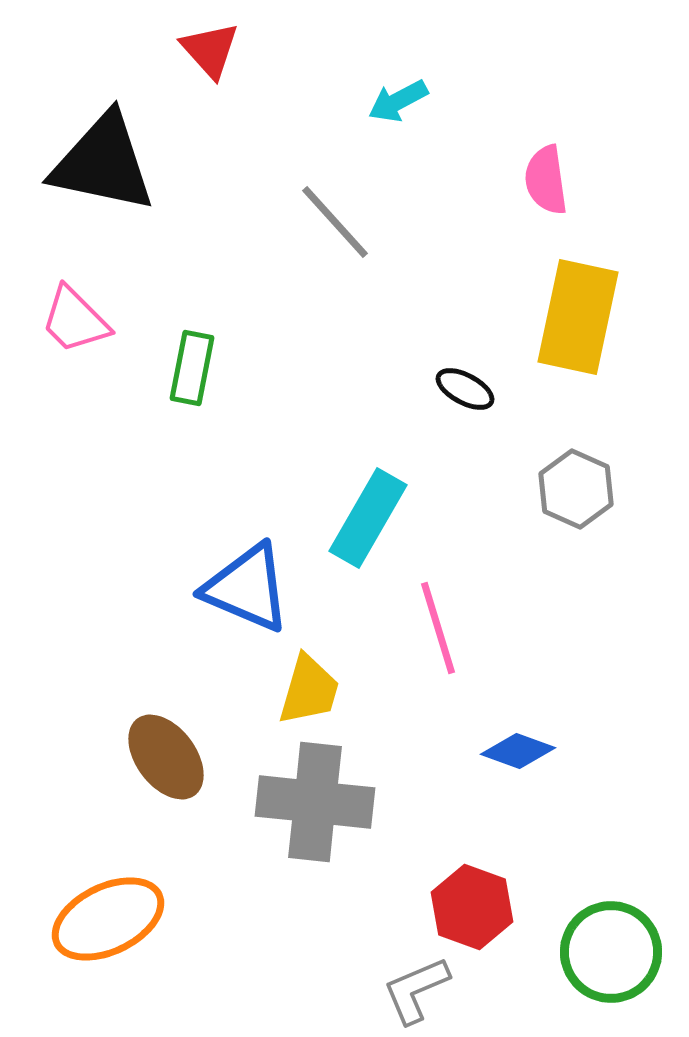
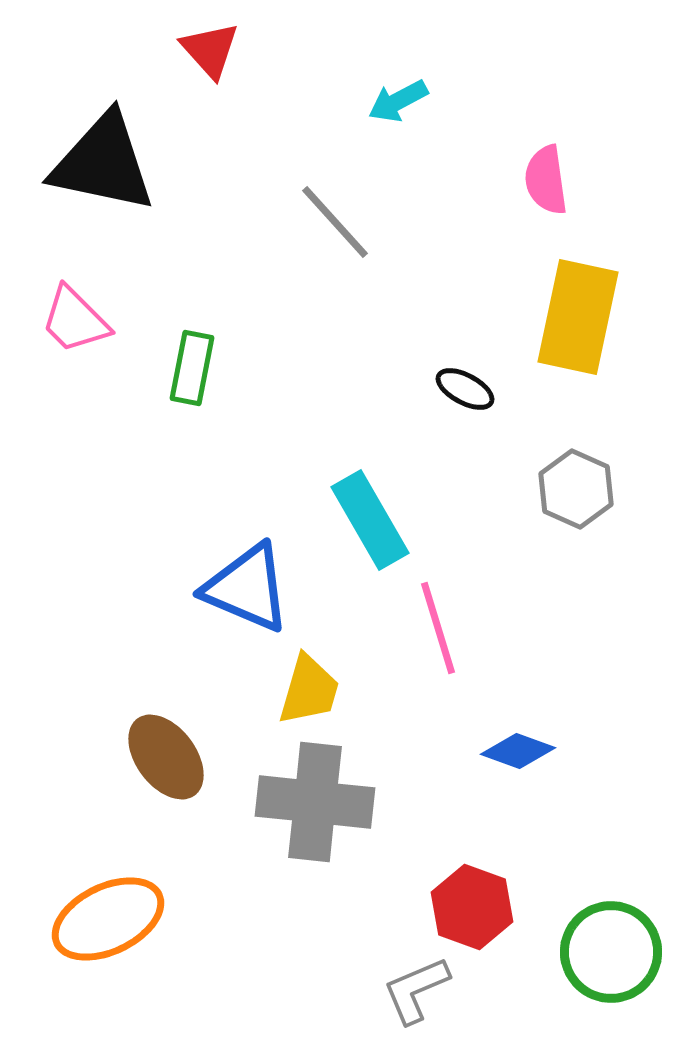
cyan rectangle: moved 2 px right, 2 px down; rotated 60 degrees counterclockwise
